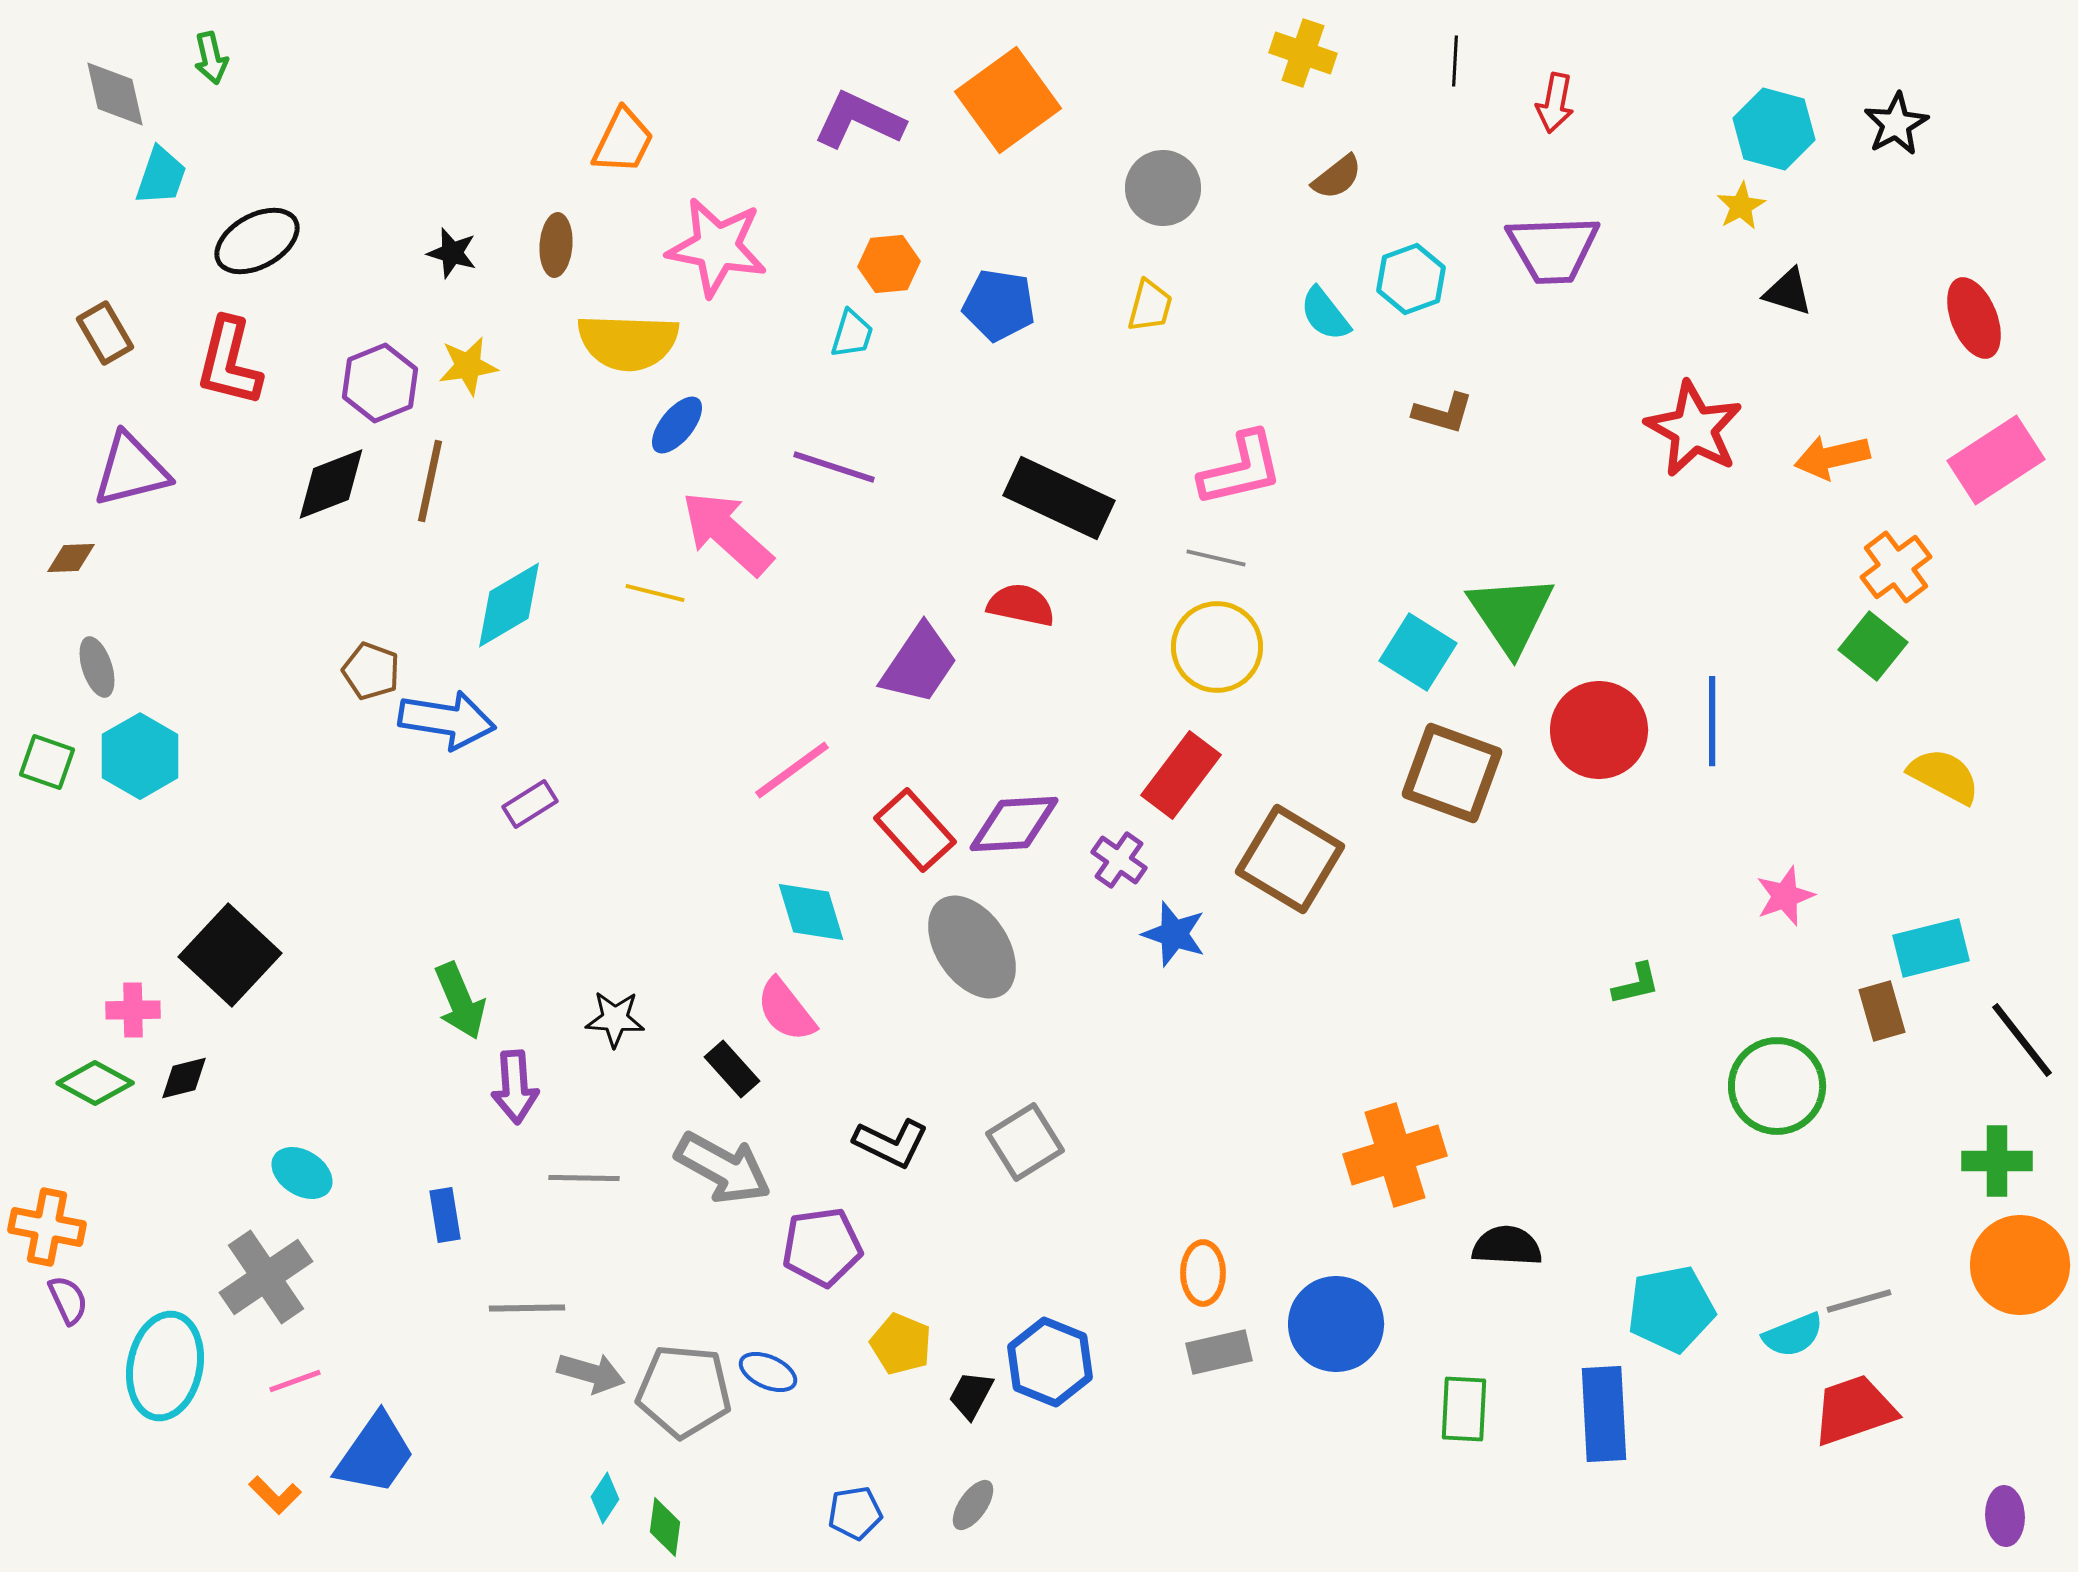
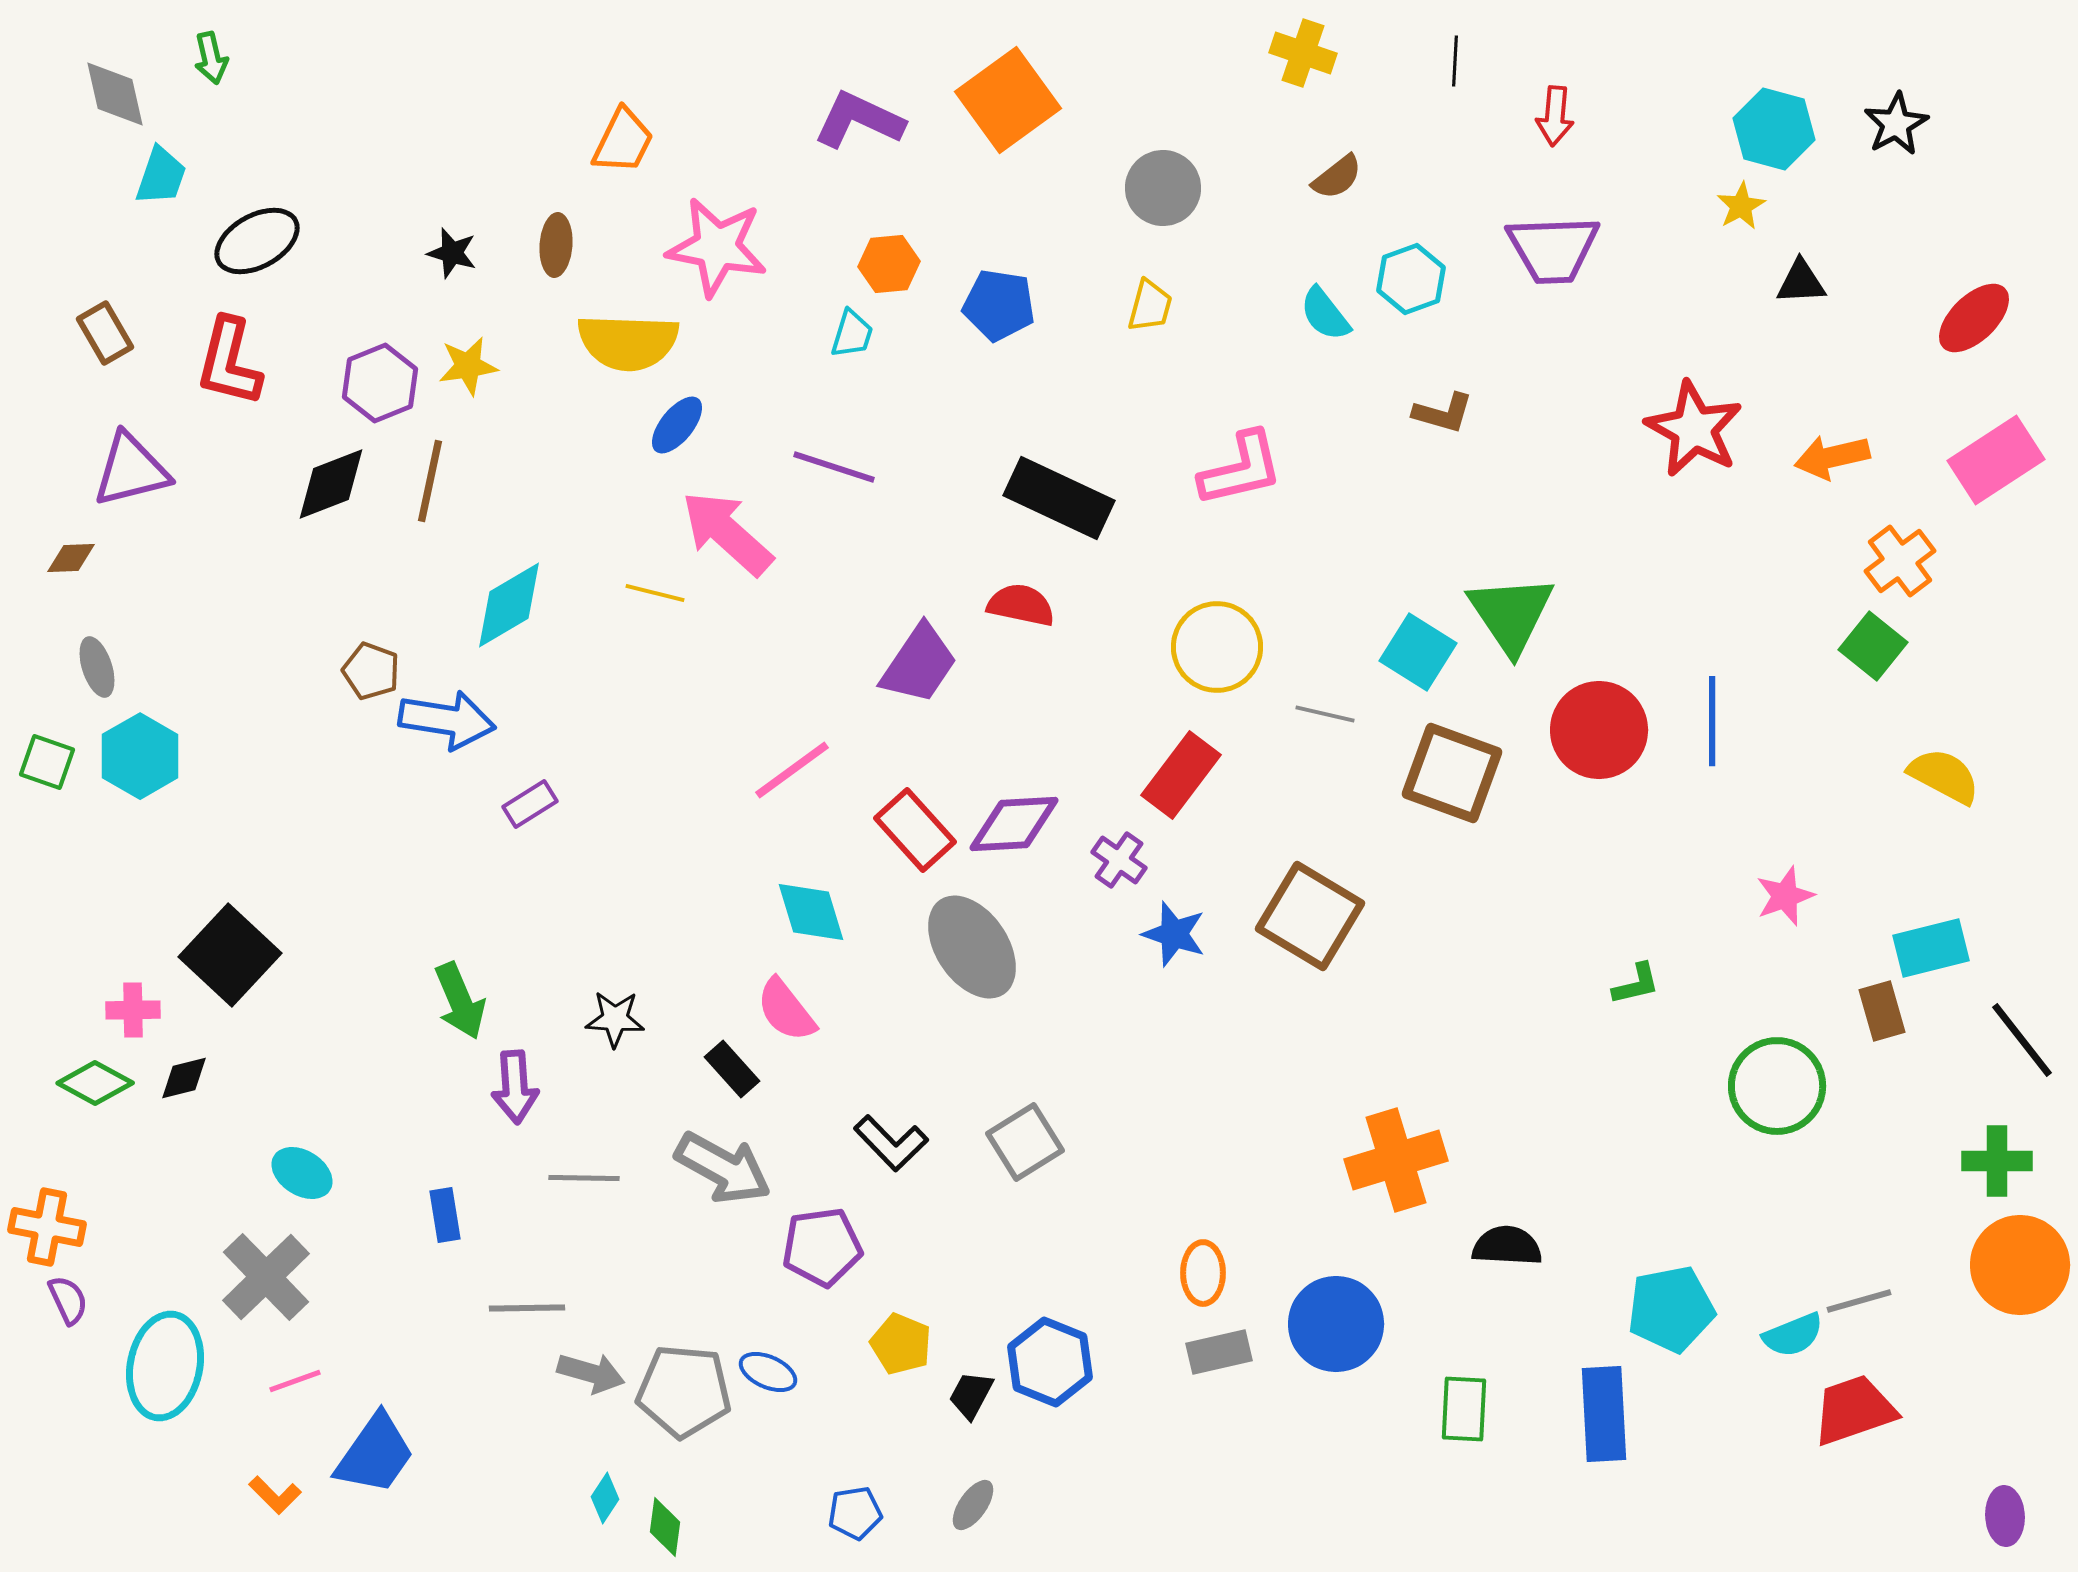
red arrow at (1555, 103): moved 13 px down; rotated 6 degrees counterclockwise
black triangle at (1788, 292): moved 13 px right, 10 px up; rotated 20 degrees counterclockwise
red ellipse at (1974, 318): rotated 68 degrees clockwise
gray line at (1216, 558): moved 109 px right, 156 px down
orange cross at (1896, 567): moved 4 px right, 6 px up
brown square at (1290, 859): moved 20 px right, 57 px down
black L-shape at (891, 1143): rotated 20 degrees clockwise
orange cross at (1395, 1155): moved 1 px right, 5 px down
gray cross at (266, 1277): rotated 10 degrees counterclockwise
